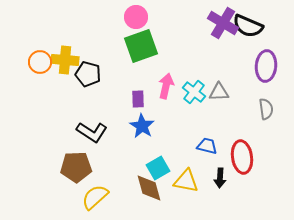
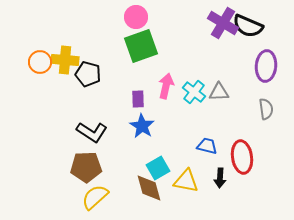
brown pentagon: moved 10 px right
